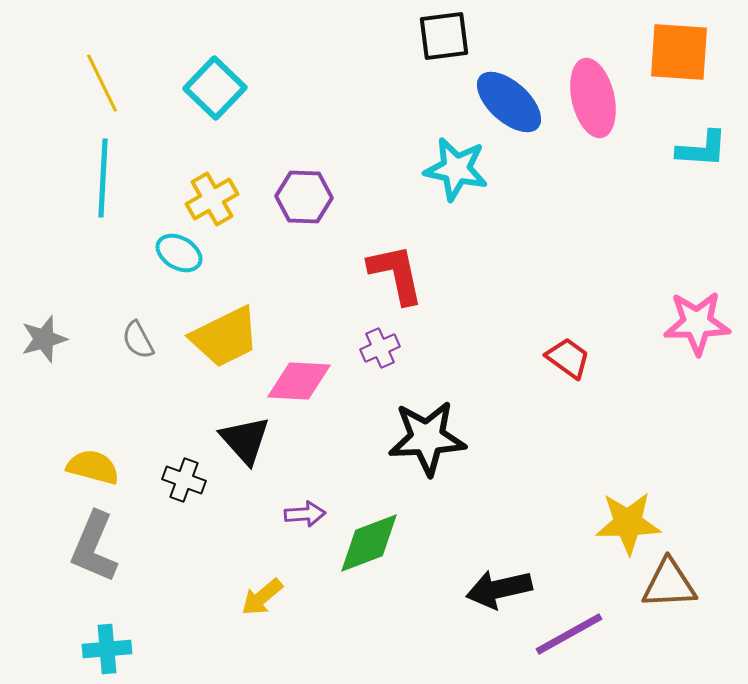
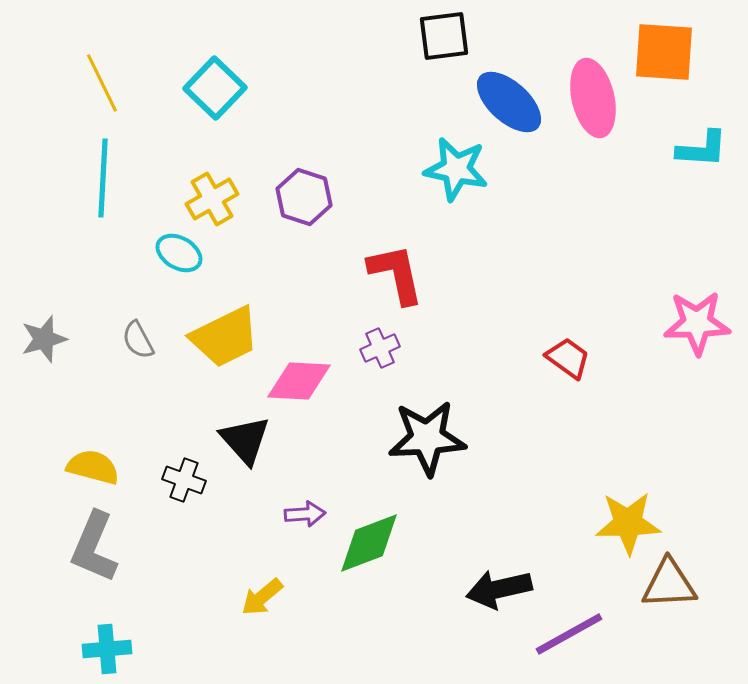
orange square: moved 15 px left
purple hexagon: rotated 16 degrees clockwise
